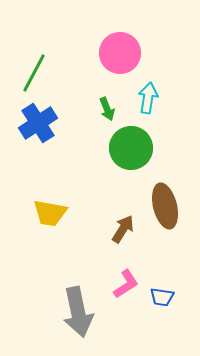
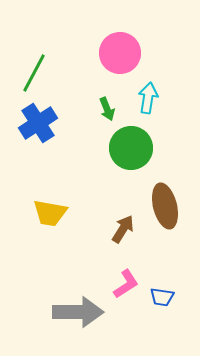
gray arrow: rotated 78 degrees counterclockwise
